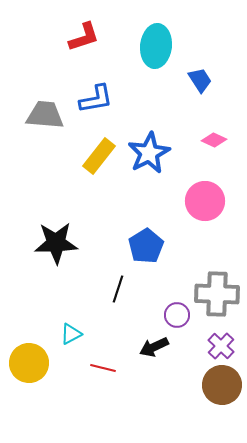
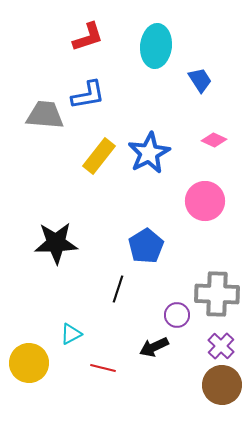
red L-shape: moved 4 px right
blue L-shape: moved 8 px left, 4 px up
